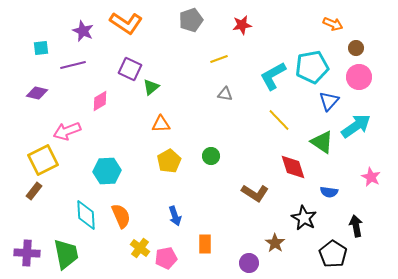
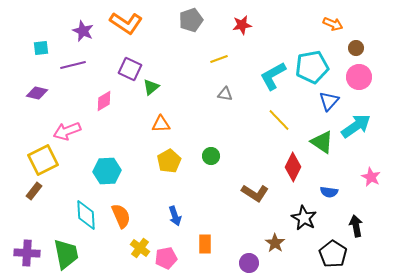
pink diamond at (100, 101): moved 4 px right
red diamond at (293, 167): rotated 44 degrees clockwise
